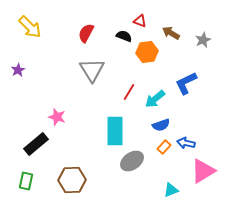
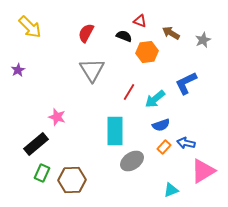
green rectangle: moved 16 px right, 8 px up; rotated 12 degrees clockwise
